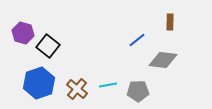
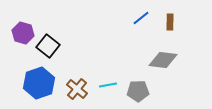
blue line: moved 4 px right, 22 px up
